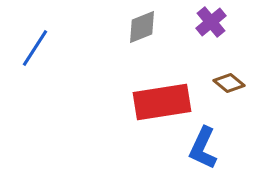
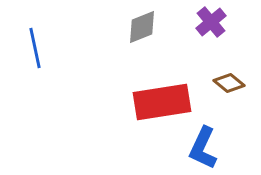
blue line: rotated 45 degrees counterclockwise
